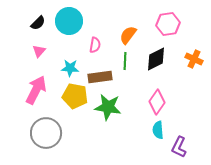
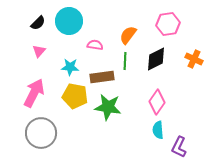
pink semicircle: rotated 91 degrees counterclockwise
cyan star: moved 1 px up
brown rectangle: moved 2 px right
pink arrow: moved 2 px left, 3 px down
gray circle: moved 5 px left
